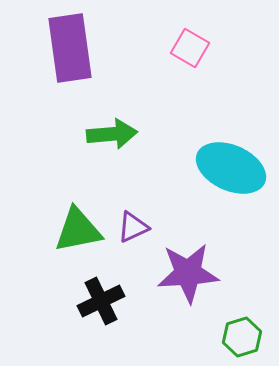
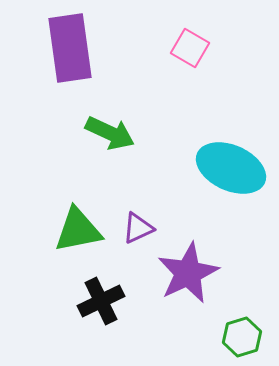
green arrow: moved 2 px left, 1 px up; rotated 30 degrees clockwise
purple triangle: moved 5 px right, 1 px down
purple star: rotated 22 degrees counterclockwise
